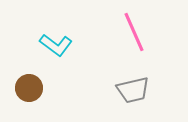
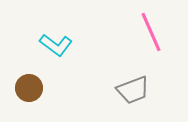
pink line: moved 17 px right
gray trapezoid: rotated 8 degrees counterclockwise
